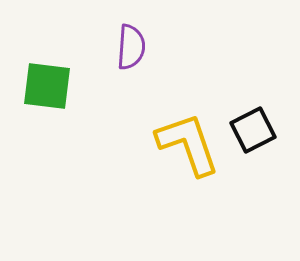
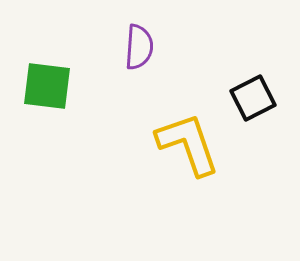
purple semicircle: moved 8 px right
black square: moved 32 px up
